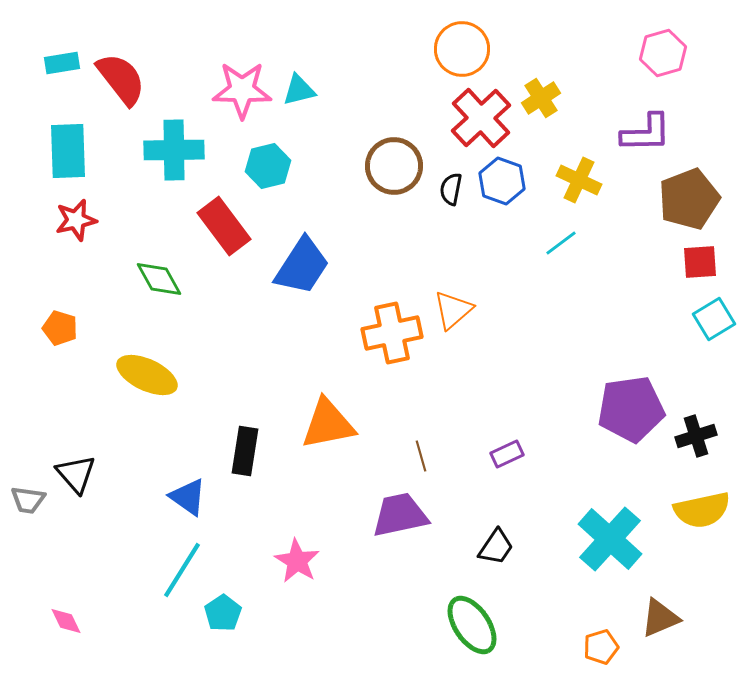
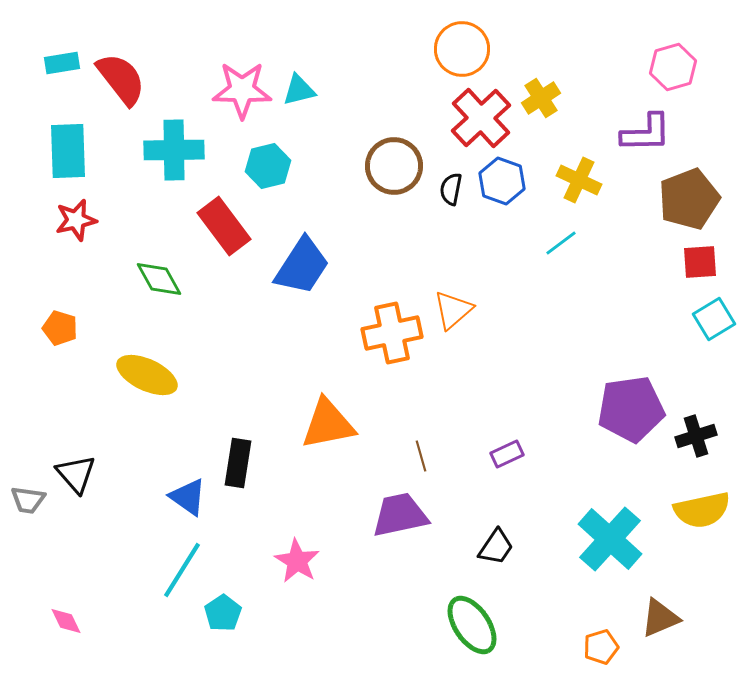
pink hexagon at (663, 53): moved 10 px right, 14 px down
black rectangle at (245, 451): moved 7 px left, 12 px down
